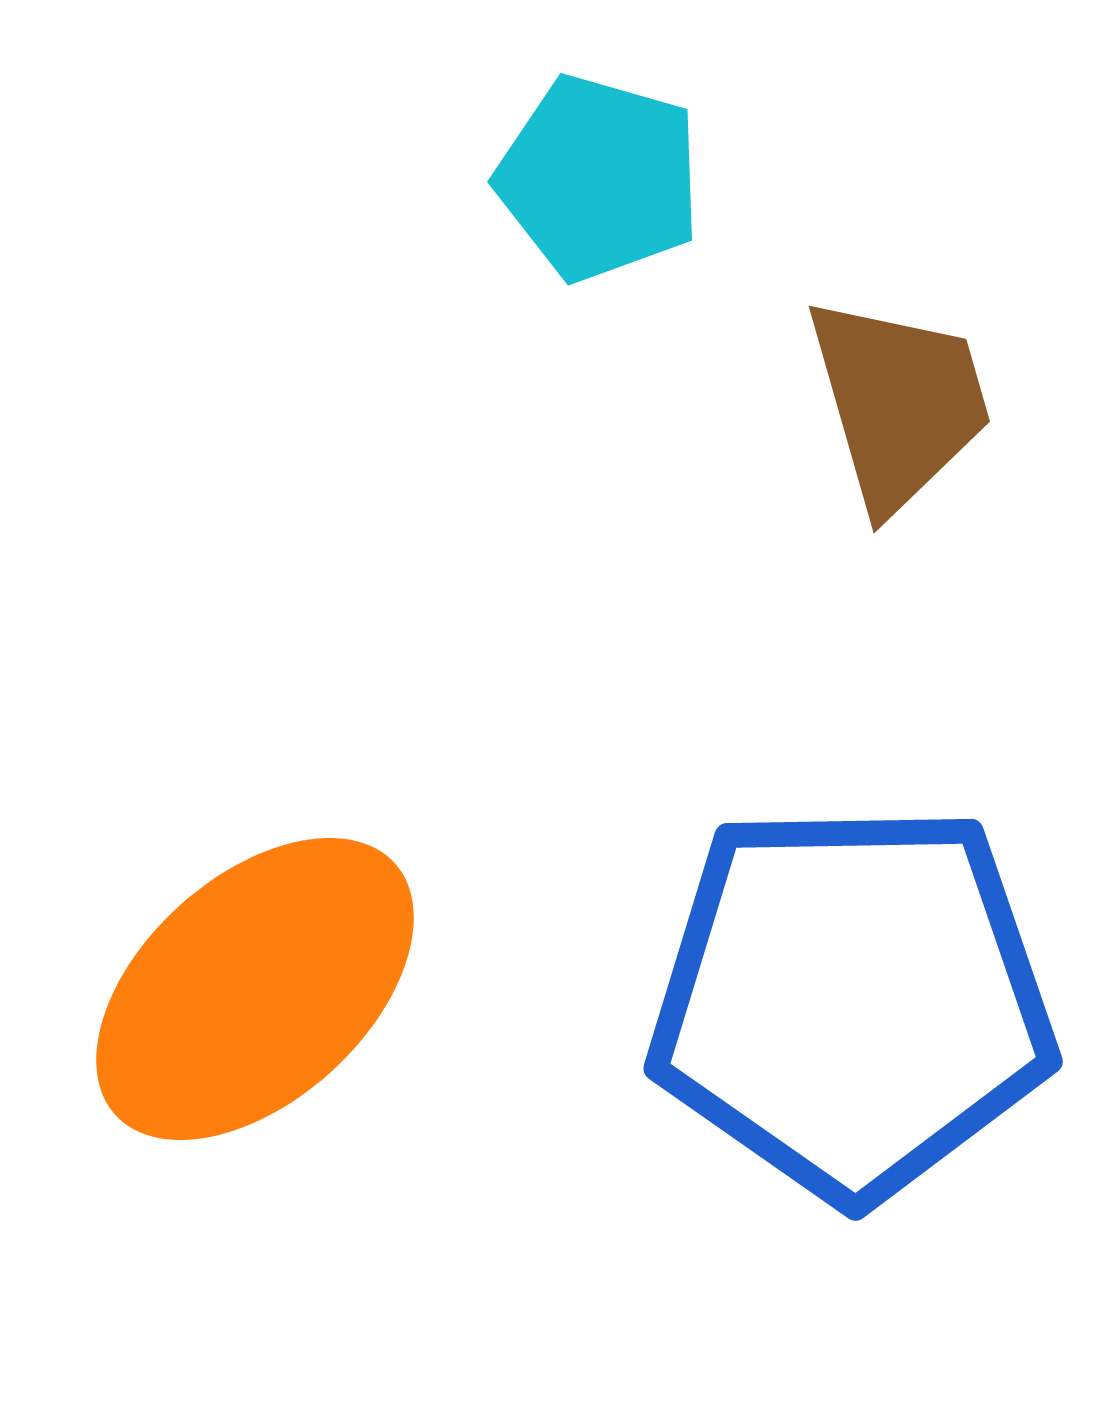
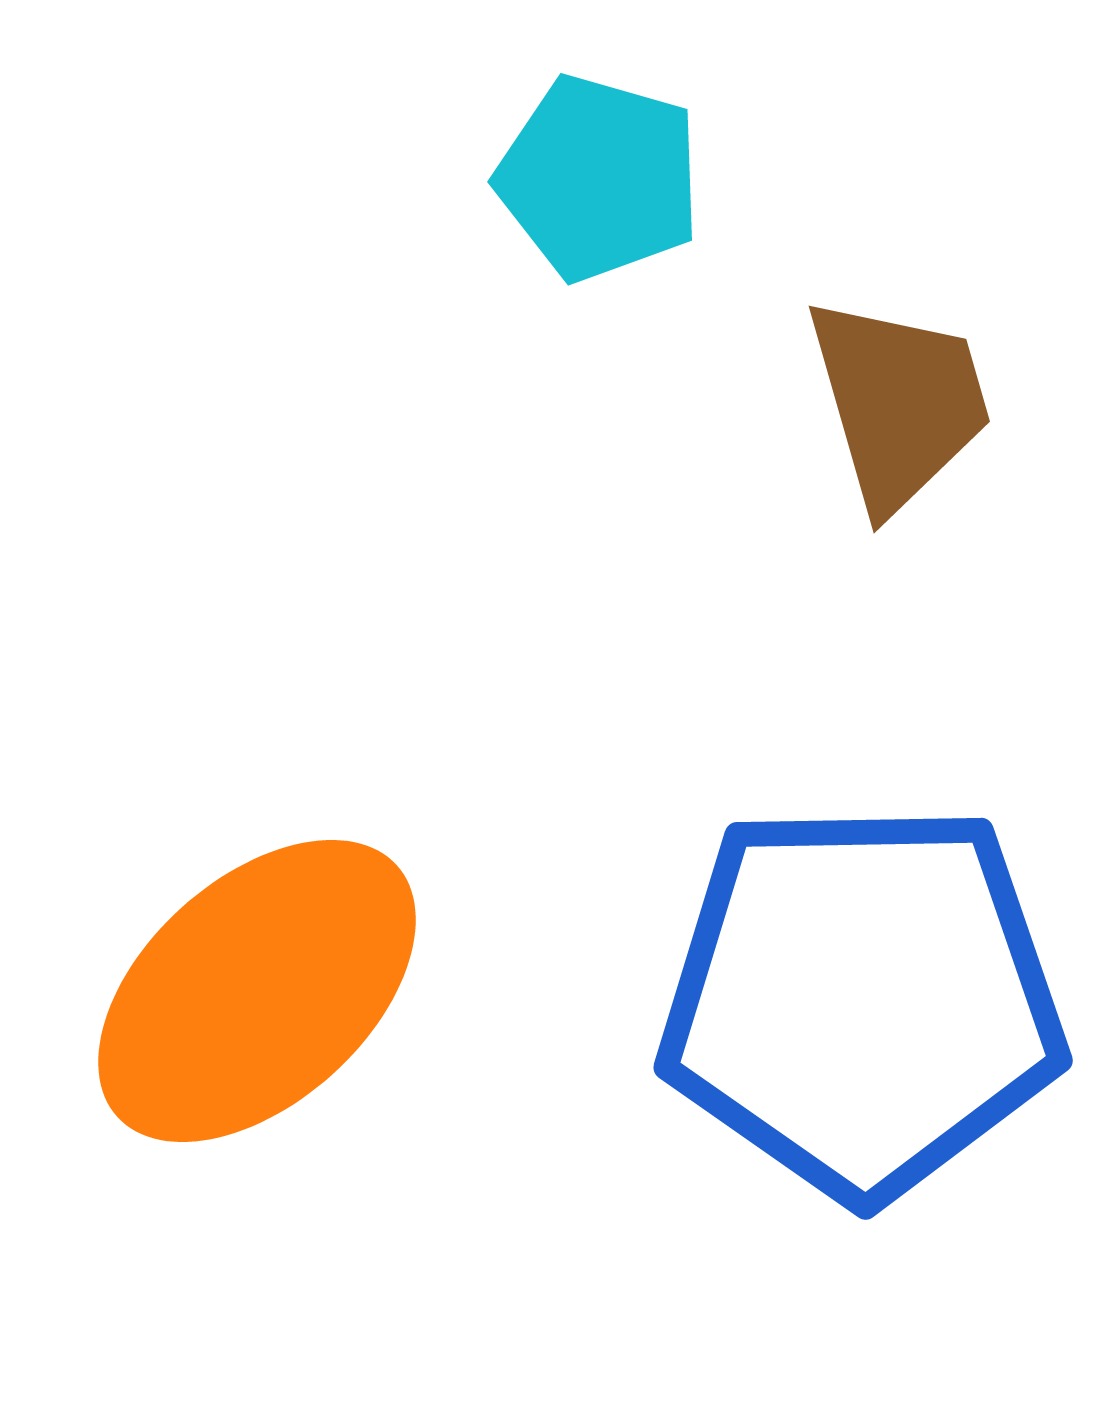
orange ellipse: moved 2 px right, 2 px down
blue pentagon: moved 10 px right, 1 px up
